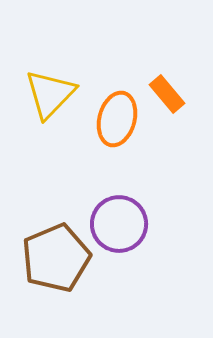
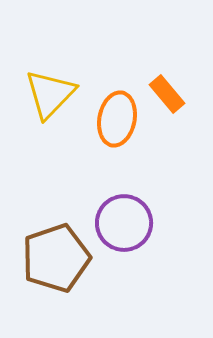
orange ellipse: rotated 4 degrees counterclockwise
purple circle: moved 5 px right, 1 px up
brown pentagon: rotated 4 degrees clockwise
